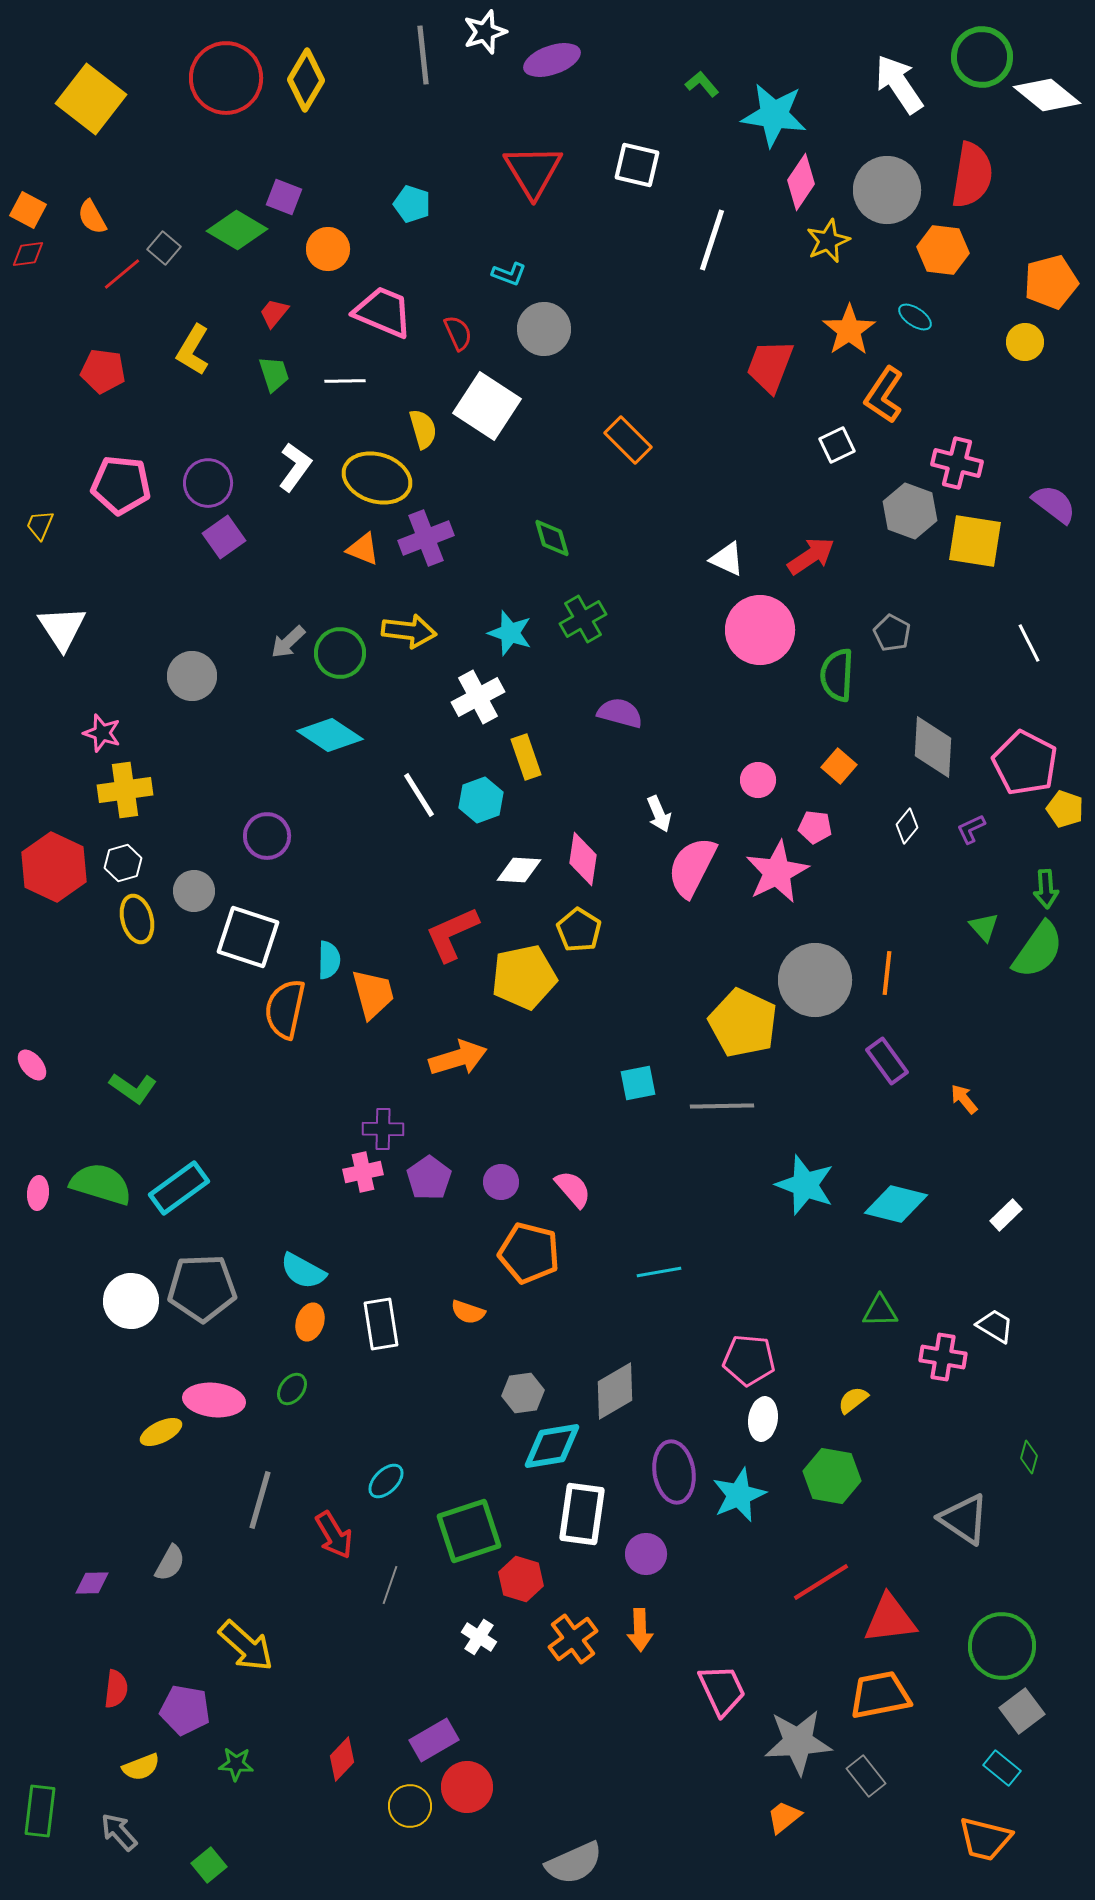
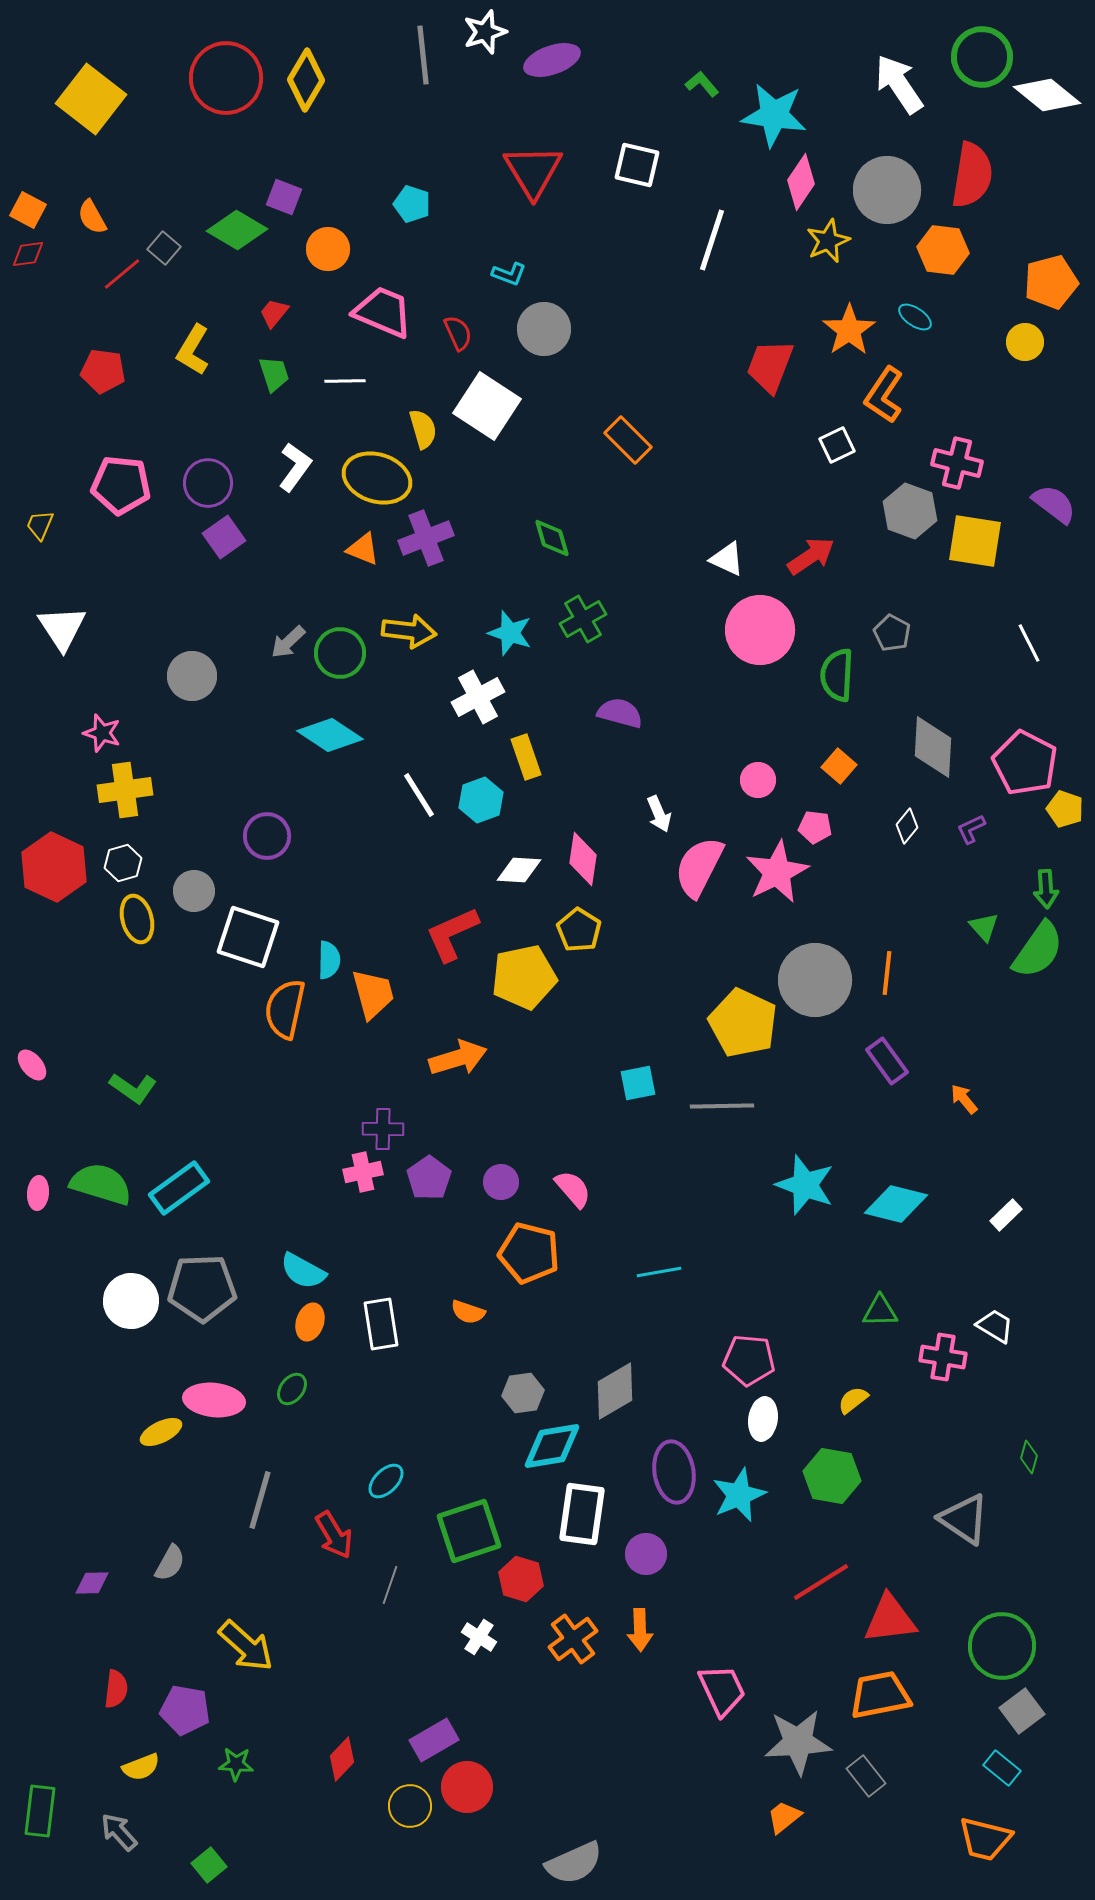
pink semicircle at (692, 867): moved 7 px right
